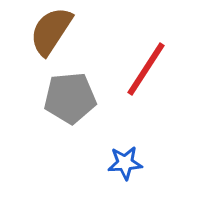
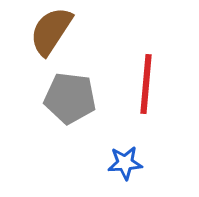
red line: moved 15 px down; rotated 28 degrees counterclockwise
gray pentagon: rotated 12 degrees clockwise
